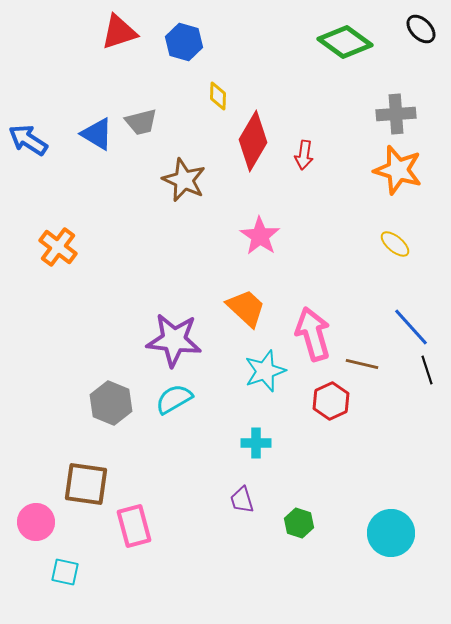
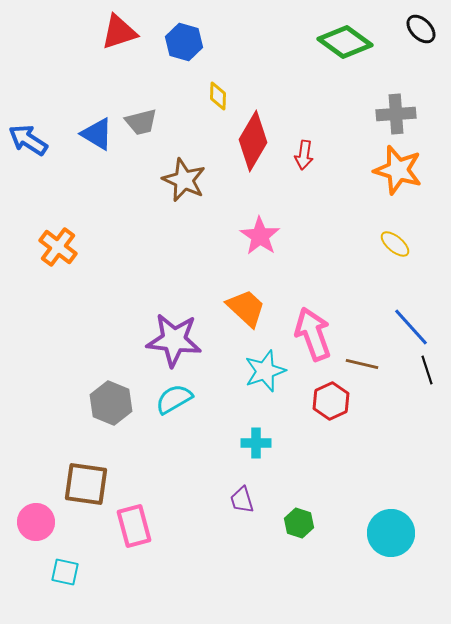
pink arrow: rotated 4 degrees counterclockwise
